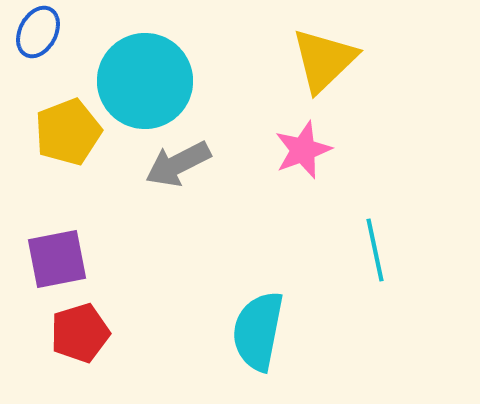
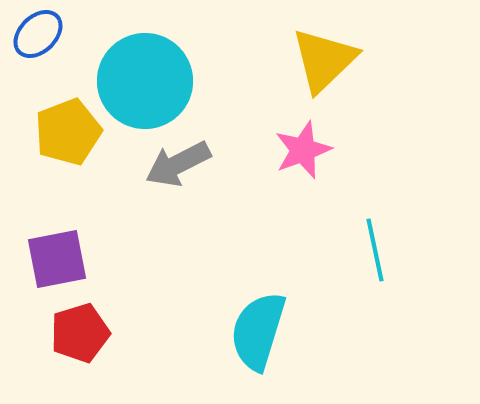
blue ellipse: moved 2 px down; rotated 18 degrees clockwise
cyan semicircle: rotated 6 degrees clockwise
